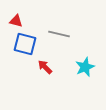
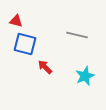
gray line: moved 18 px right, 1 px down
cyan star: moved 9 px down
